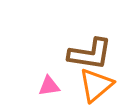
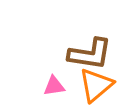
pink triangle: moved 5 px right
